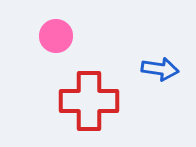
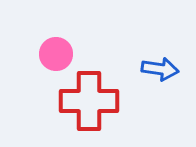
pink circle: moved 18 px down
